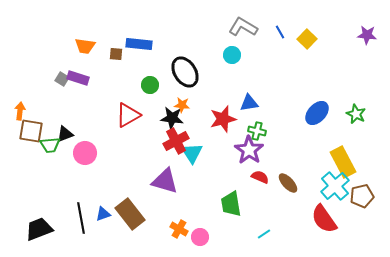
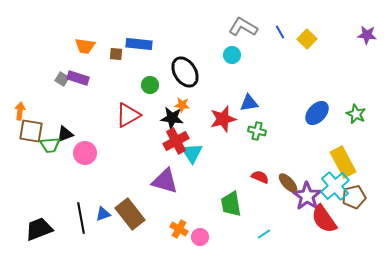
purple star at (249, 150): moved 58 px right, 46 px down
brown pentagon at (362, 196): moved 8 px left, 1 px down
